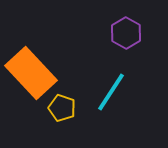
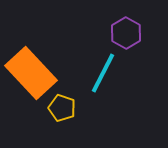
cyan line: moved 8 px left, 19 px up; rotated 6 degrees counterclockwise
